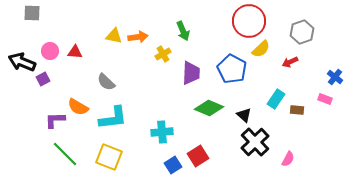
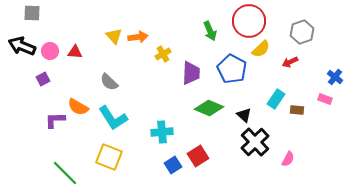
green arrow: moved 27 px right
yellow triangle: rotated 36 degrees clockwise
black arrow: moved 16 px up
gray semicircle: moved 3 px right
cyan L-shape: rotated 64 degrees clockwise
green line: moved 19 px down
